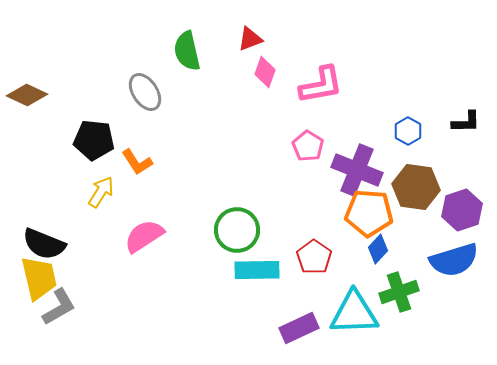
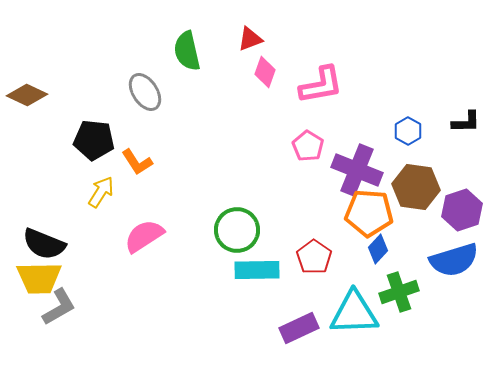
yellow trapezoid: rotated 102 degrees clockwise
